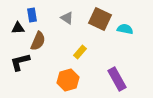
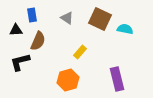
black triangle: moved 2 px left, 2 px down
purple rectangle: rotated 15 degrees clockwise
